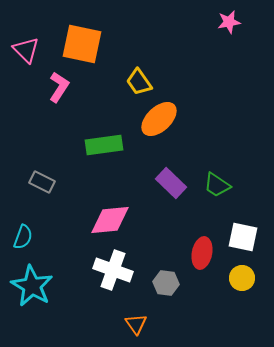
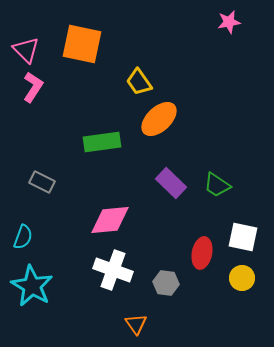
pink L-shape: moved 26 px left
green rectangle: moved 2 px left, 3 px up
